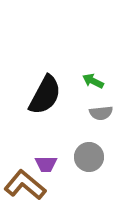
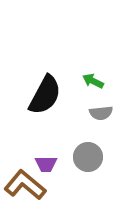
gray circle: moved 1 px left
